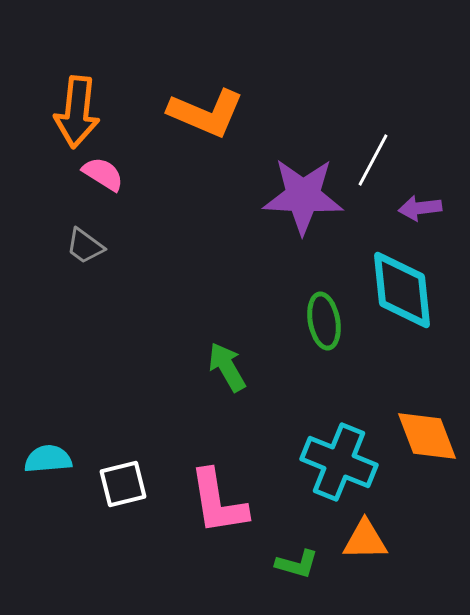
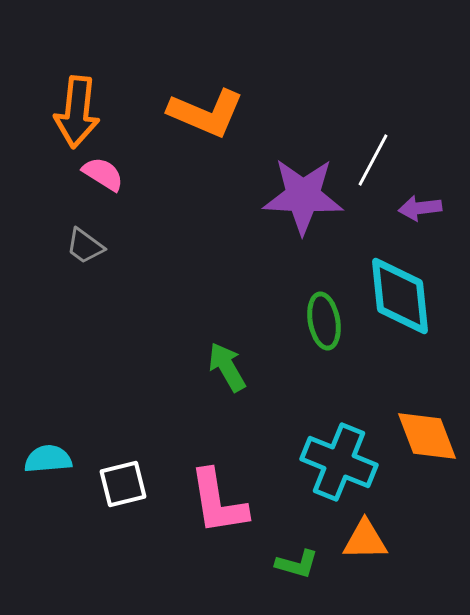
cyan diamond: moved 2 px left, 6 px down
